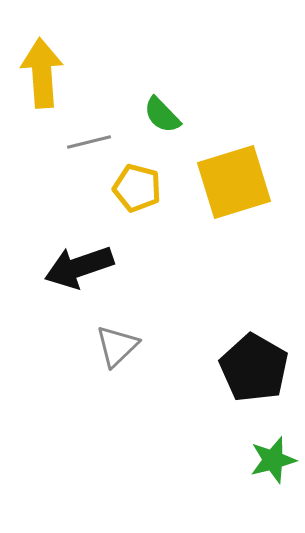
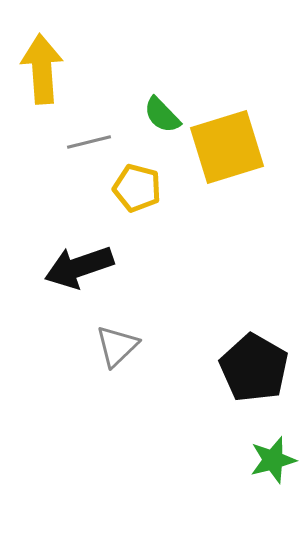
yellow arrow: moved 4 px up
yellow square: moved 7 px left, 35 px up
